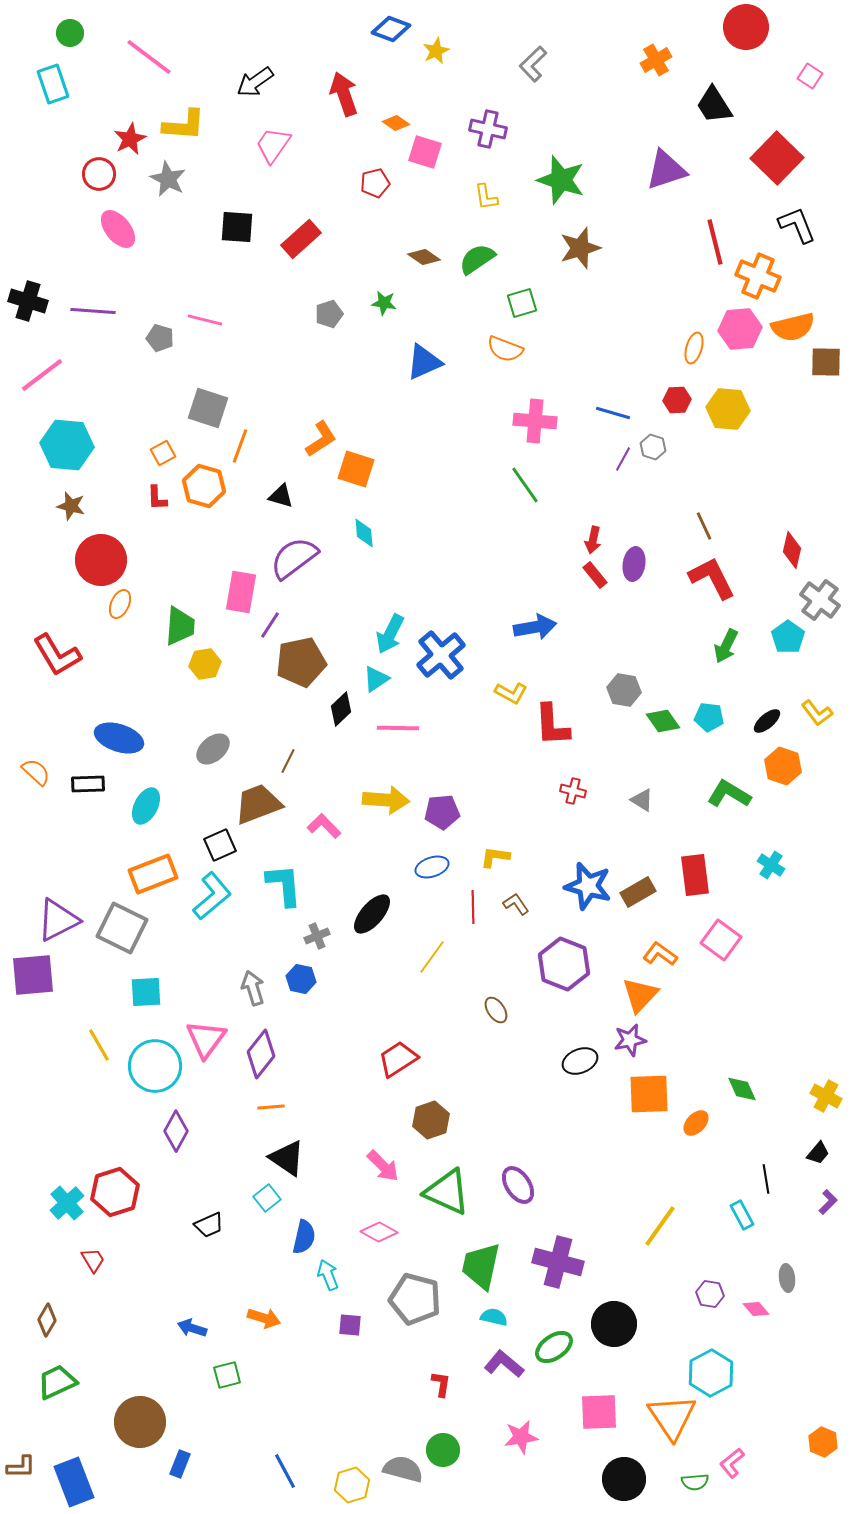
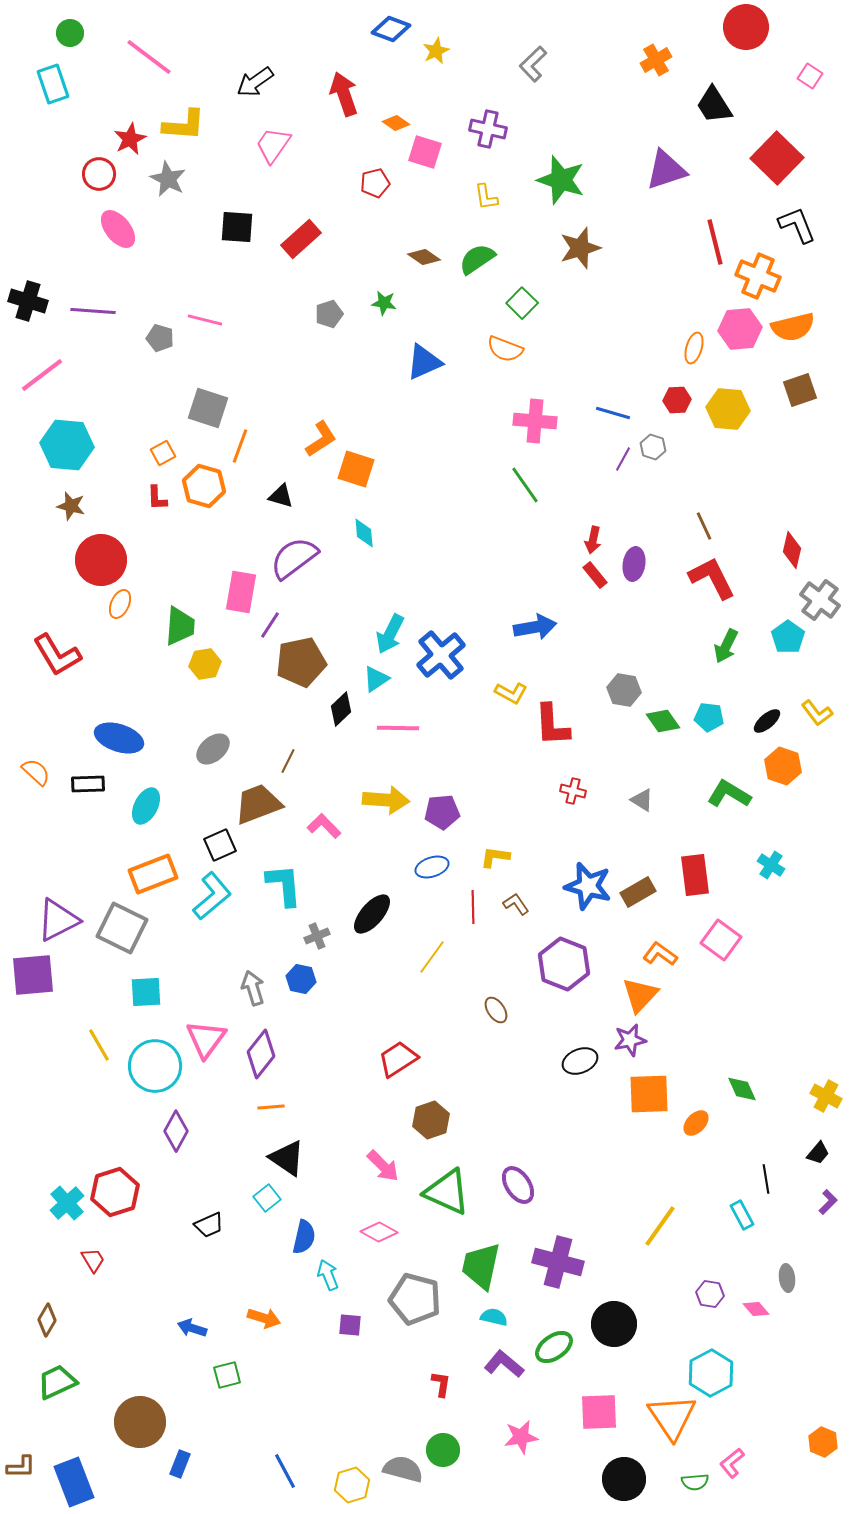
green square at (522, 303): rotated 28 degrees counterclockwise
brown square at (826, 362): moved 26 px left, 28 px down; rotated 20 degrees counterclockwise
